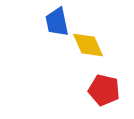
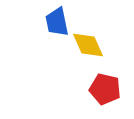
red pentagon: moved 1 px right, 1 px up
